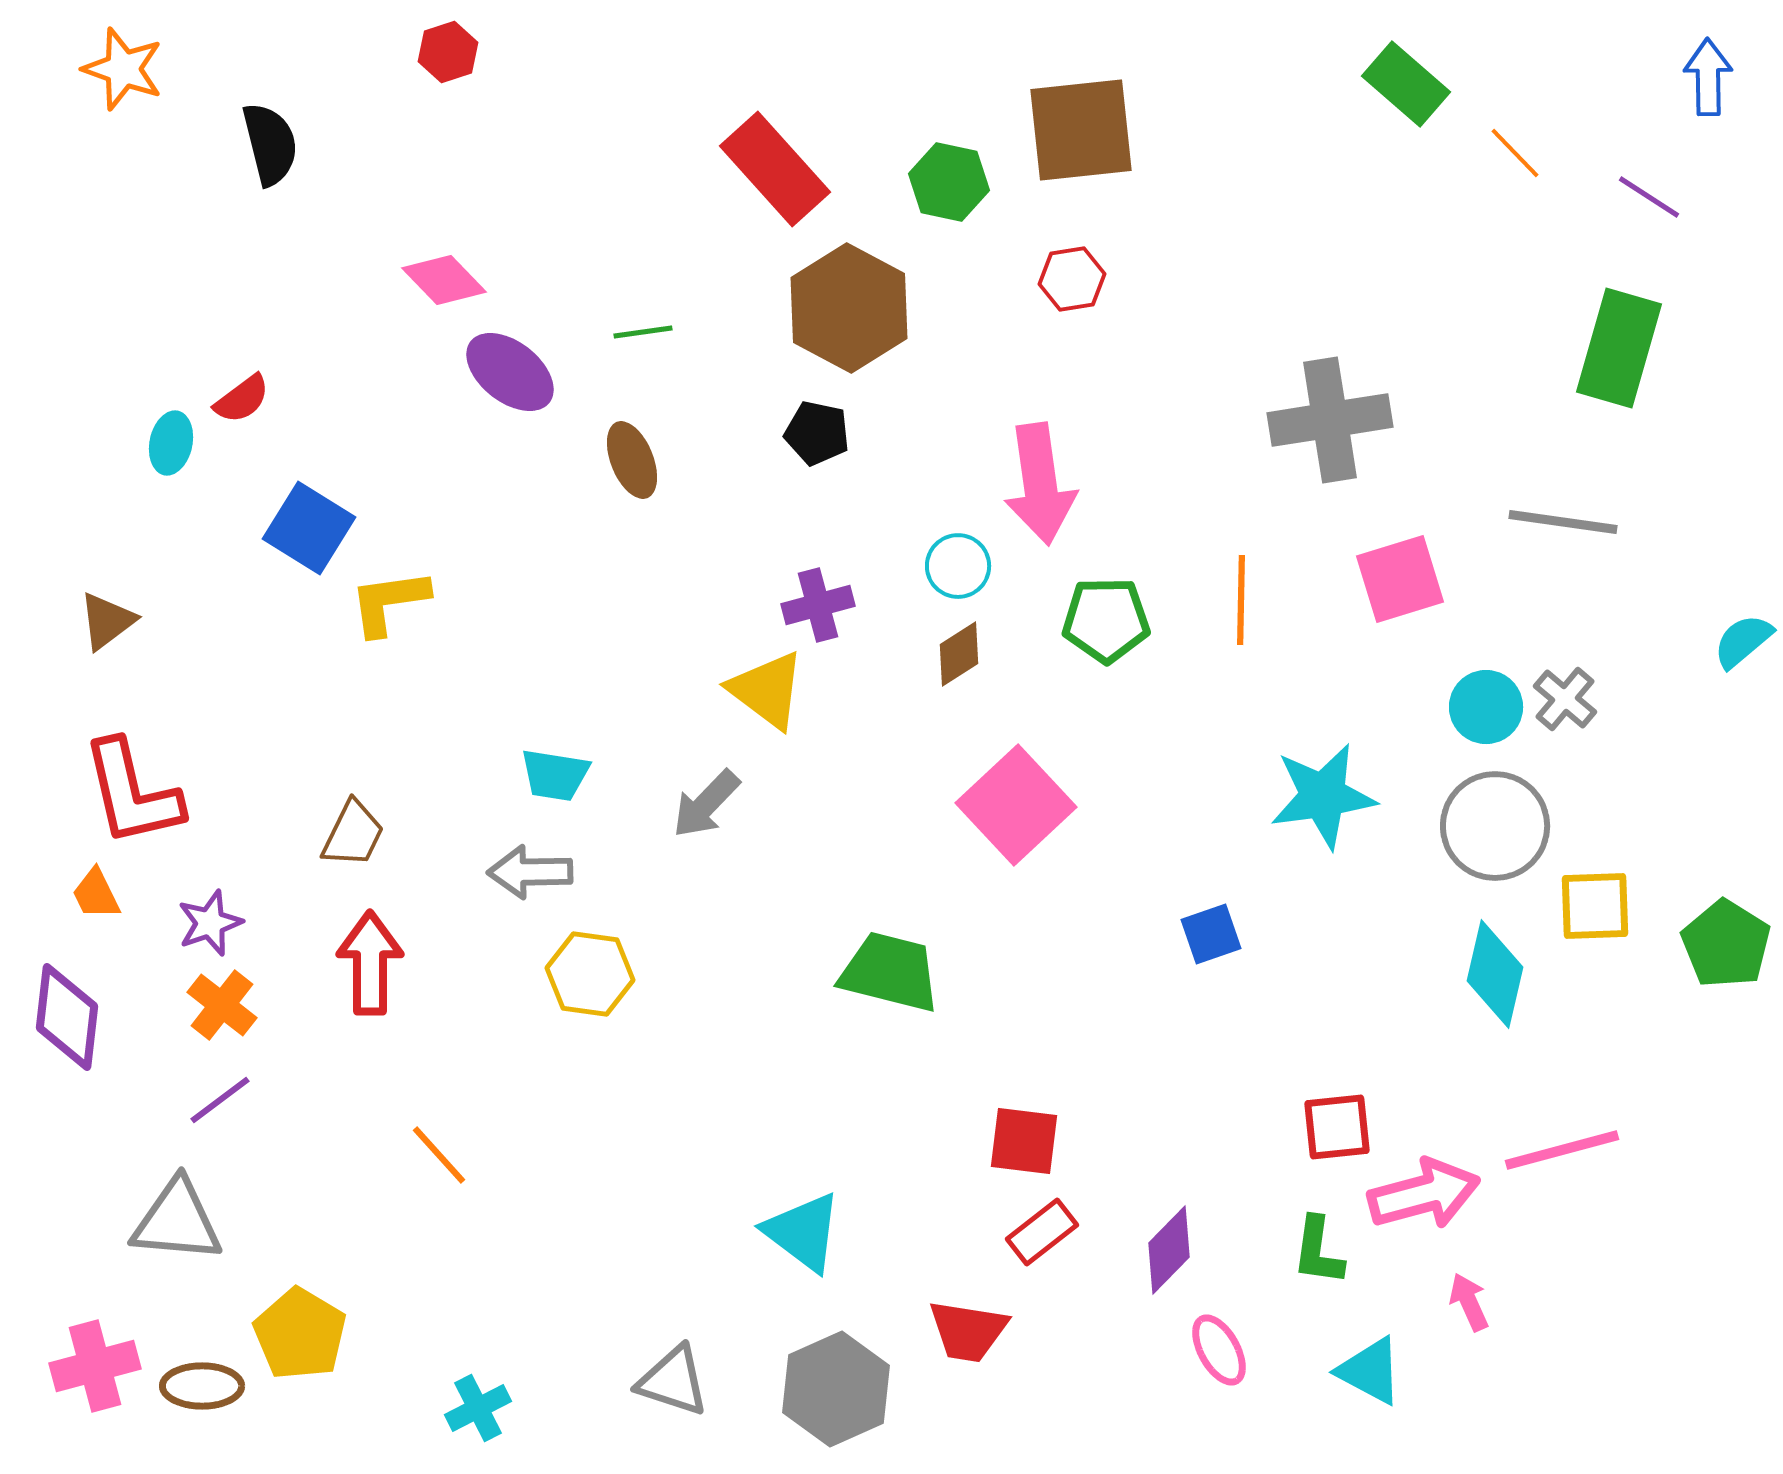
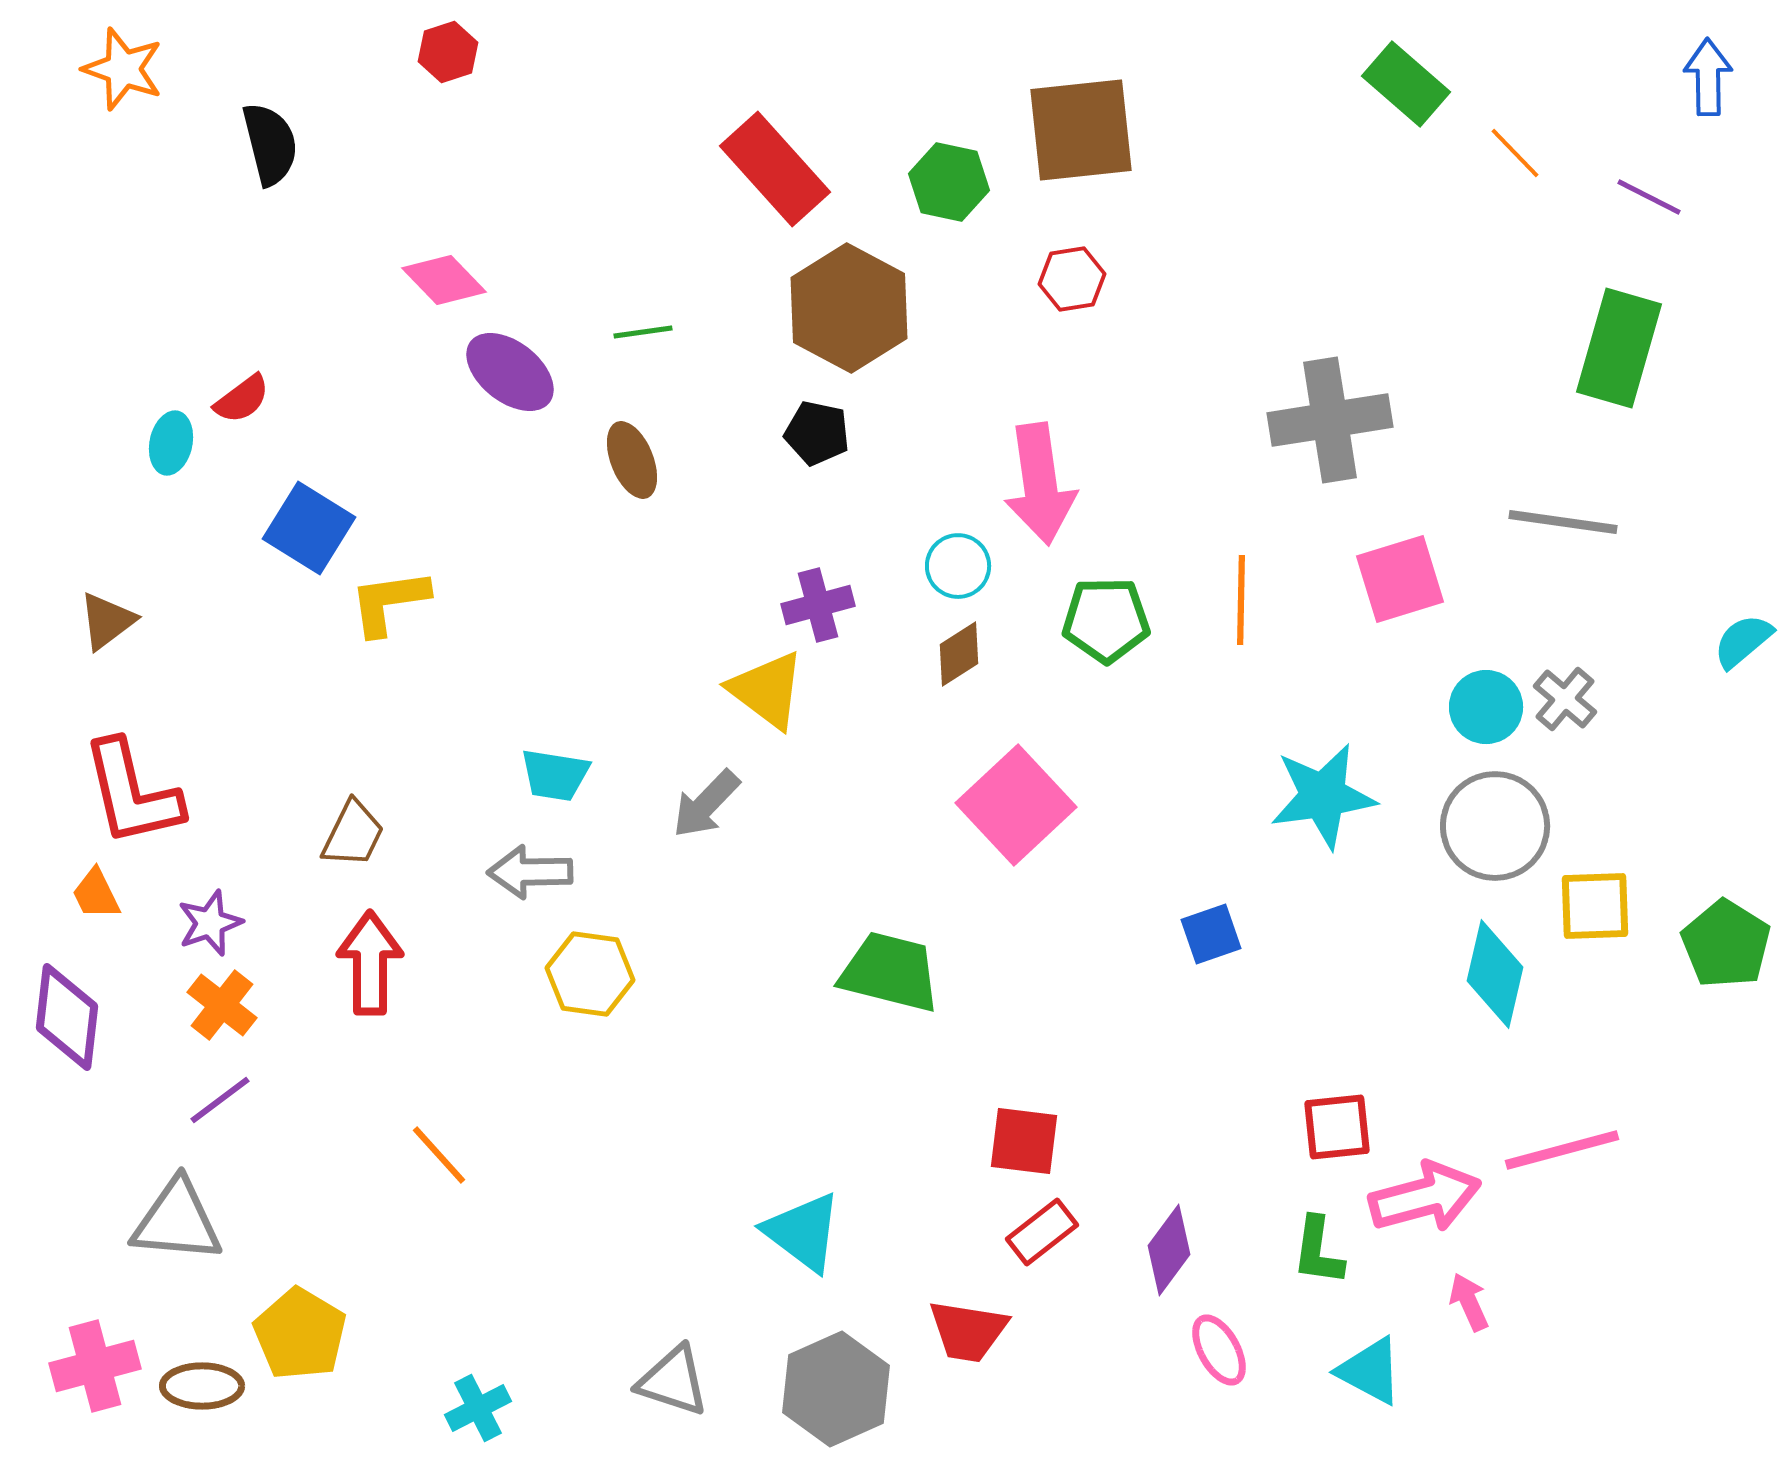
purple line at (1649, 197): rotated 6 degrees counterclockwise
pink arrow at (1424, 1194): moved 1 px right, 3 px down
purple diamond at (1169, 1250): rotated 8 degrees counterclockwise
